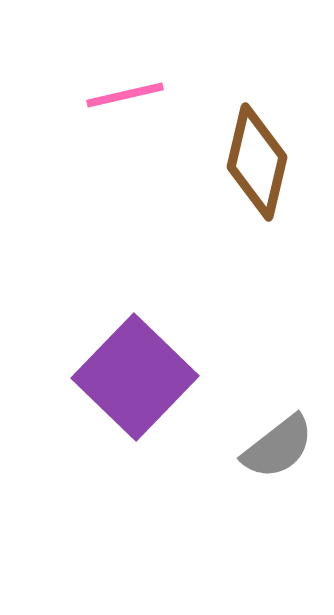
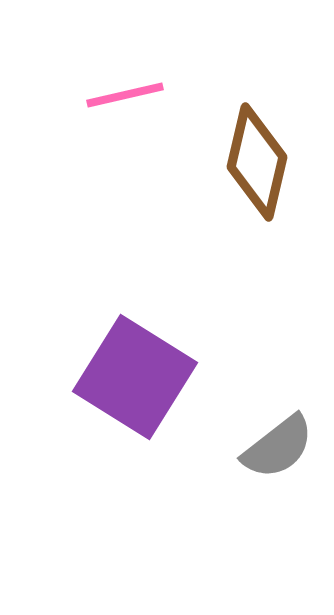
purple square: rotated 12 degrees counterclockwise
